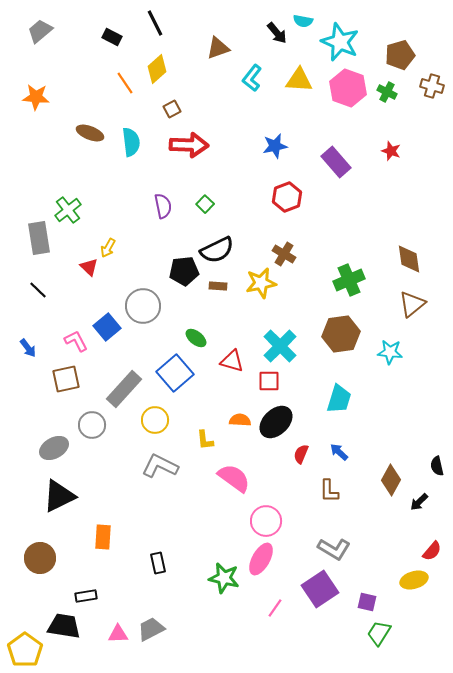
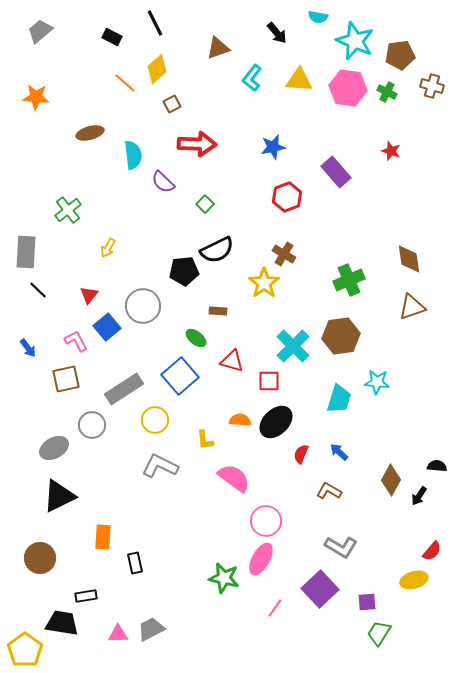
cyan semicircle at (303, 21): moved 15 px right, 4 px up
cyan star at (340, 42): moved 15 px right, 1 px up
brown pentagon at (400, 55): rotated 8 degrees clockwise
orange line at (125, 83): rotated 15 degrees counterclockwise
pink hexagon at (348, 88): rotated 12 degrees counterclockwise
brown square at (172, 109): moved 5 px up
brown ellipse at (90, 133): rotated 36 degrees counterclockwise
cyan semicircle at (131, 142): moved 2 px right, 13 px down
red arrow at (189, 145): moved 8 px right, 1 px up
blue star at (275, 146): moved 2 px left, 1 px down
purple rectangle at (336, 162): moved 10 px down
purple semicircle at (163, 206): moved 24 px up; rotated 145 degrees clockwise
gray rectangle at (39, 238): moved 13 px left, 14 px down; rotated 12 degrees clockwise
red triangle at (89, 267): moved 28 px down; rotated 24 degrees clockwise
yellow star at (261, 283): moved 3 px right; rotated 24 degrees counterclockwise
brown rectangle at (218, 286): moved 25 px down
brown triangle at (412, 304): moved 3 px down; rotated 20 degrees clockwise
brown hexagon at (341, 334): moved 2 px down
cyan cross at (280, 346): moved 13 px right
cyan star at (390, 352): moved 13 px left, 30 px down
blue square at (175, 373): moved 5 px right, 3 px down
gray rectangle at (124, 389): rotated 15 degrees clockwise
black semicircle at (437, 466): rotated 108 degrees clockwise
brown L-shape at (329, 491): rotated 120 degrees clockwise
black arrow at (419, 502): moved 6 px up; rotated 12 degrees counterclockwise
gray L-shape at (334, 549): moved 7 px right, 2 px up
black rectangle at (158, 563): moved 23 px left
purple square at (320, 589): rotated 9 degrees counterclockwise
purple square at (367, 602): rotated 18 degrees counterclockwise
black trapezoid at (64, 626): moved 2 px left, 3 px up
